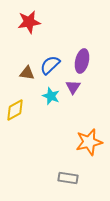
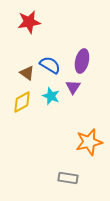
blue semicircle: rotated 75 degrees clockwise
brown triangle: rotated 28 degrees clockwise
yellow diamond: moved 7 px right, 8 px up
